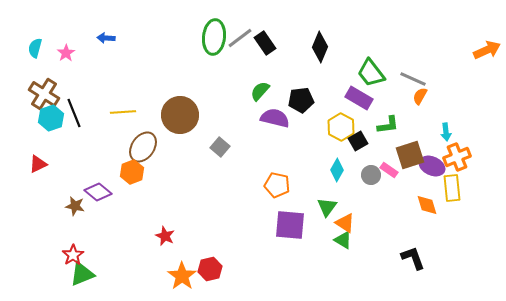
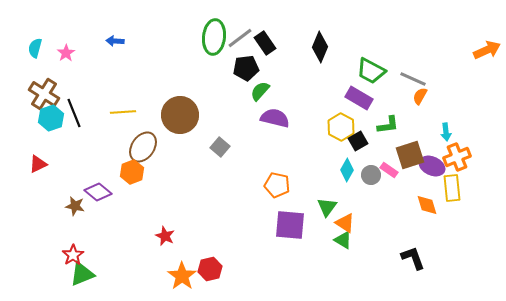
blue arrow at (106, 38): moved 9 px right, 3 px down
green trapezoid at (371, 73): moved 2 px up; rotated 24 degrees counterclockwise
black pentagon at (301, 100): moved 55 px left, 32 px up
cyan diamond at (337, 170): moved 10 px right
